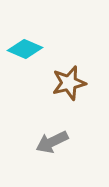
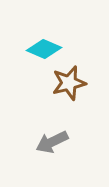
cyan diamond: moved 19 px right
